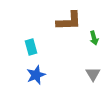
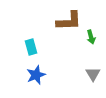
green arrow: moved 3 px left, 1 px up
